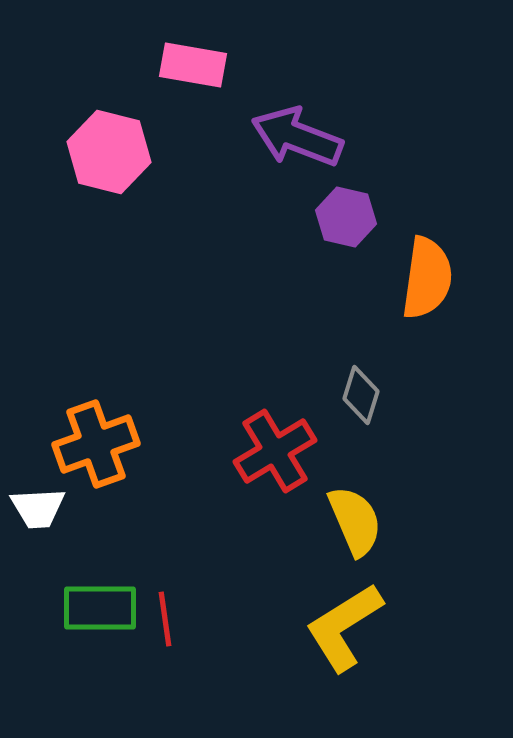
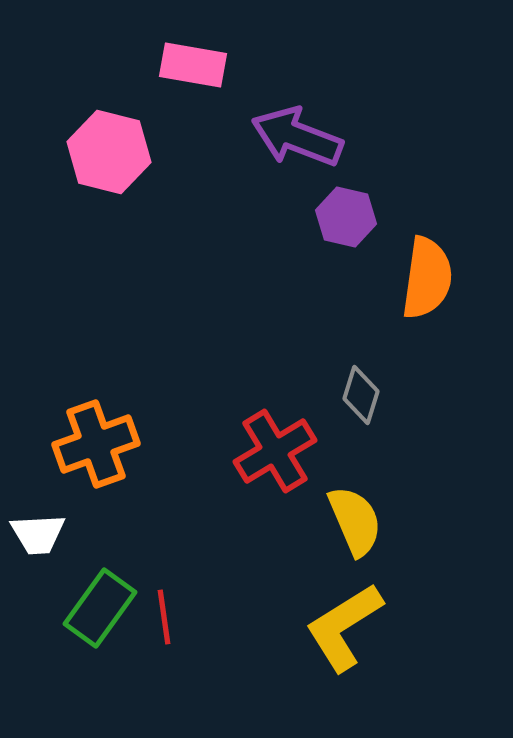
white trapezoid: moved 26 px down
green rectangle: rotated 54 degrees counterclockwise
red line: moved 1 px left, 2 px up
